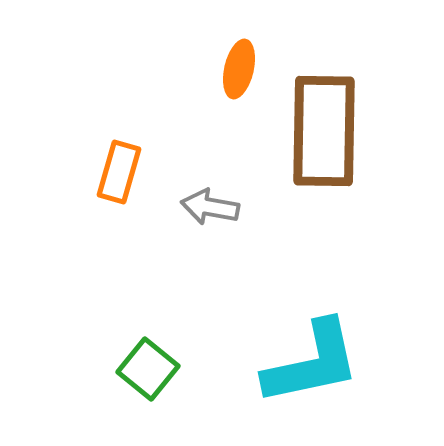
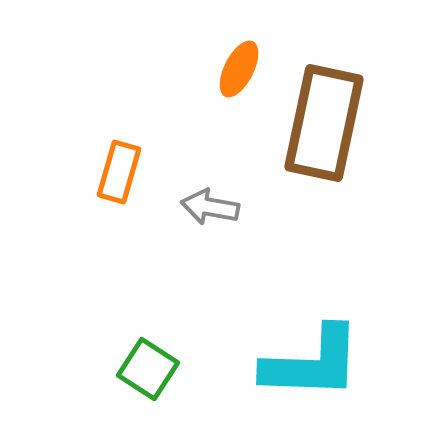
orange ellipse: rotated 14 degrees clockwise
brown rectangle: moved 8 px up; rotated 11 degrees clockwise
cyan L-shape: rotated 14 degrees clockwise
green square: rotated 6 degrees counterclockwise
